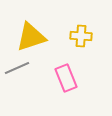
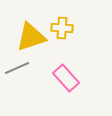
yellow cross: moved 19 px left, 8 px up
pink rectangle: rotated 20 degrees counterclockwise
